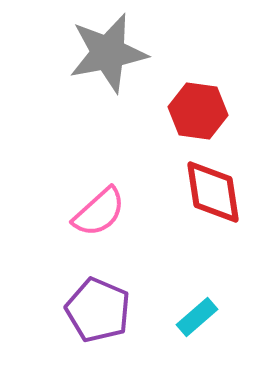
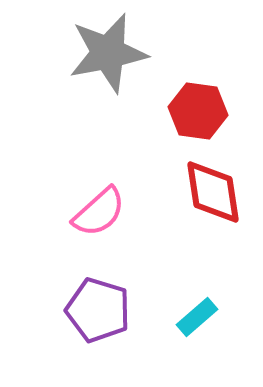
purple pentagon: rotated 6 degrees counterclockwise
